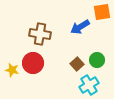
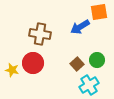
orange square: moved 3 px left
